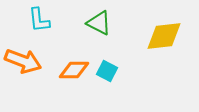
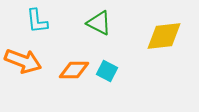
cyan L-shape: moved 2 px left, 1 px down
